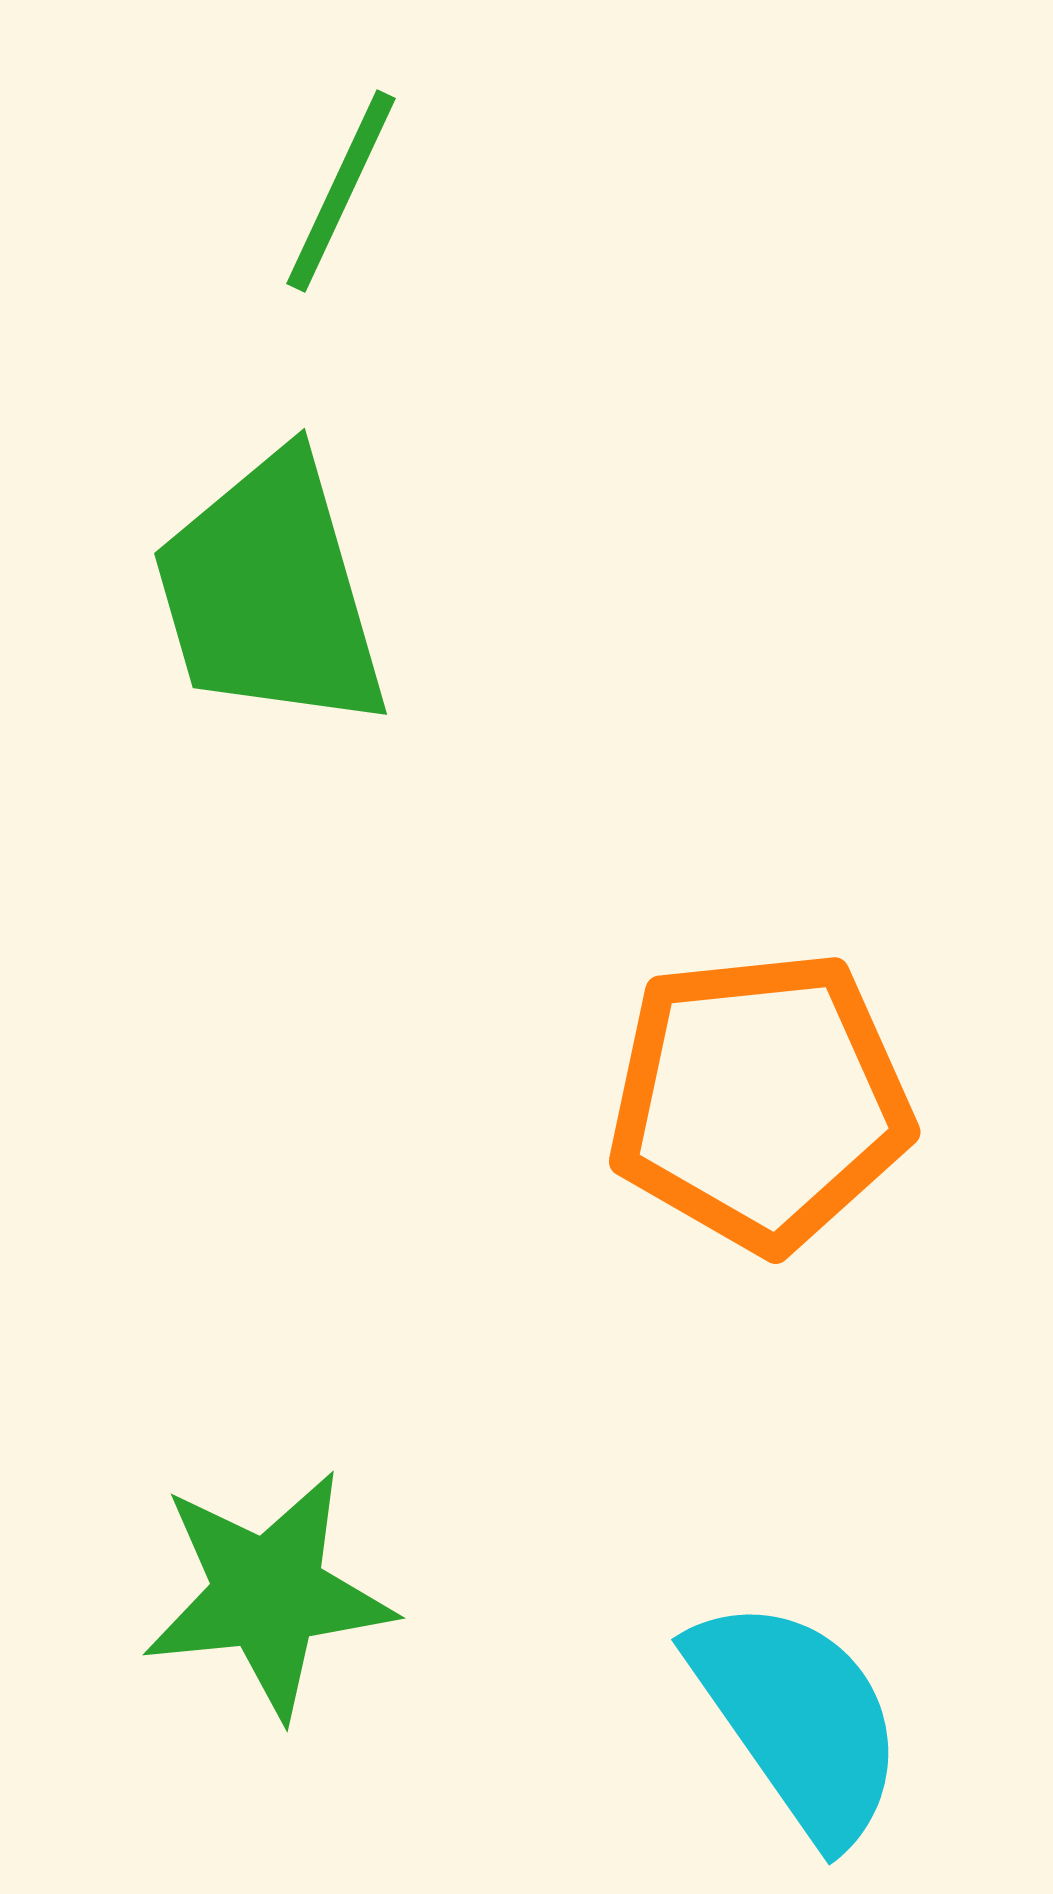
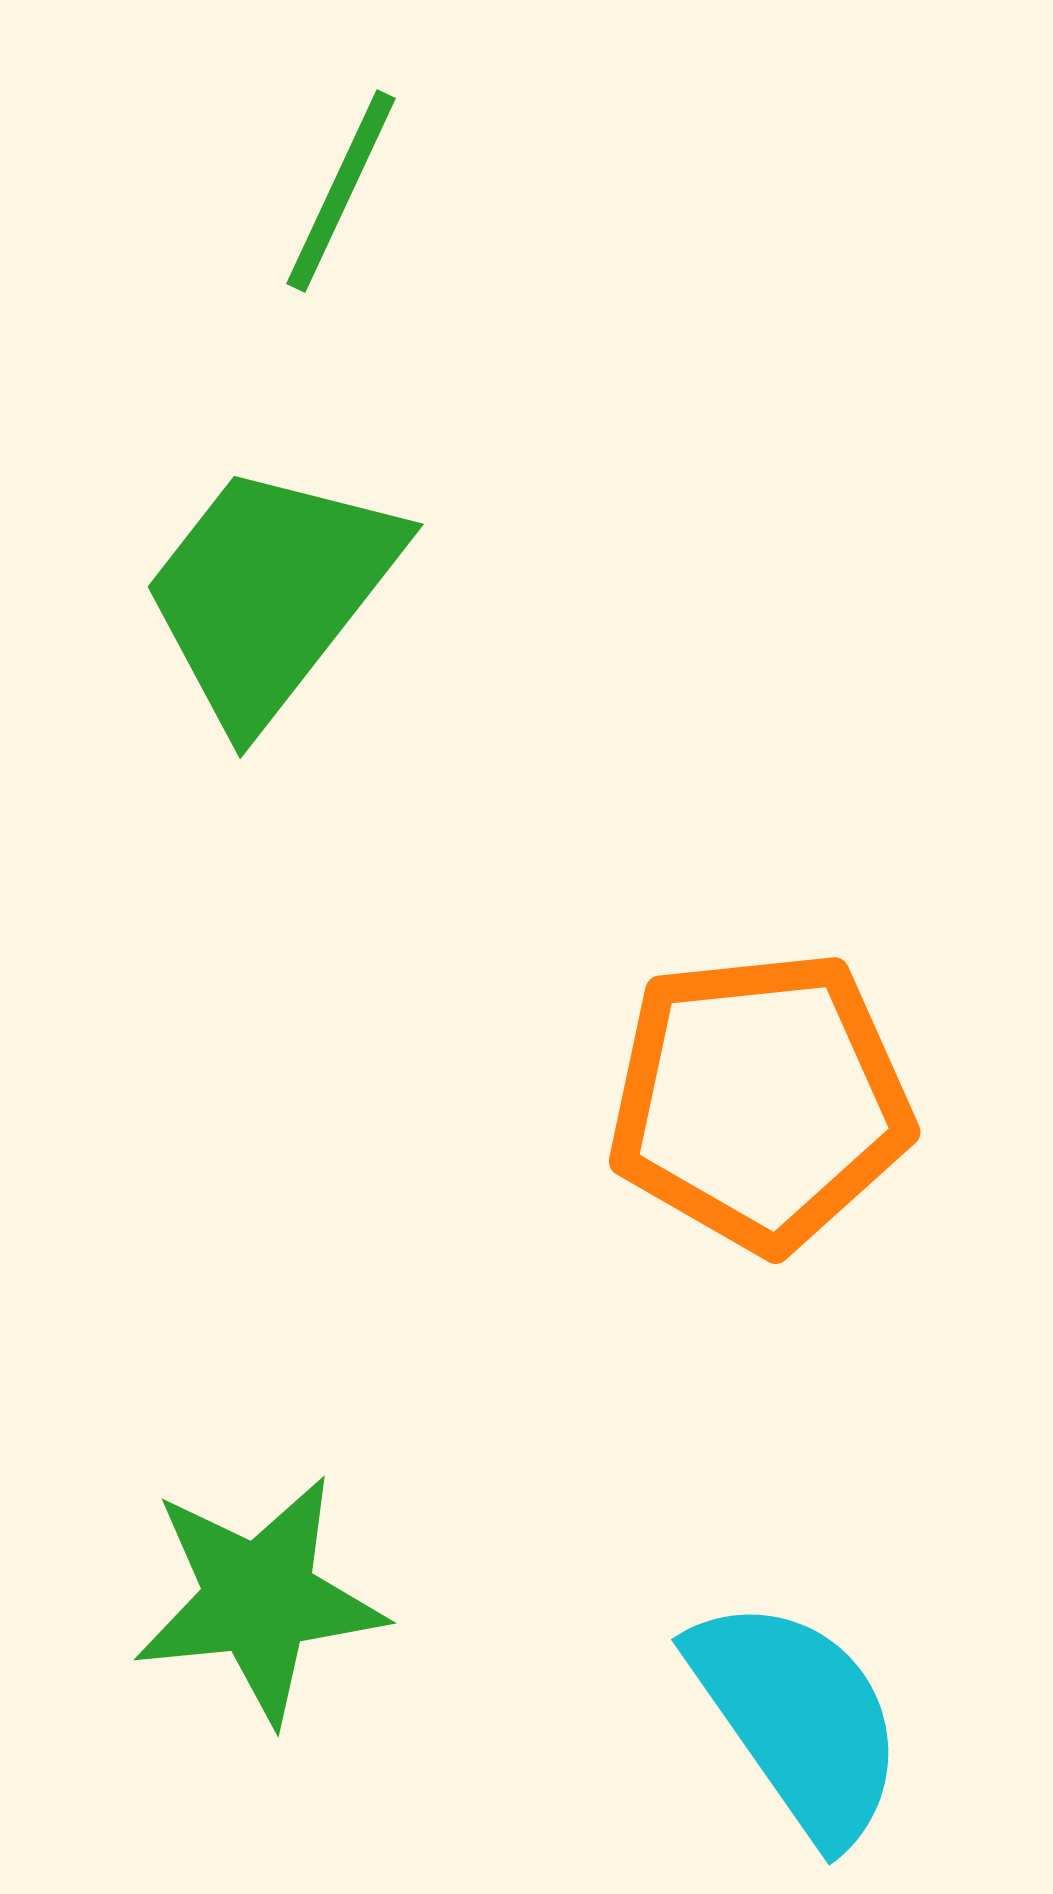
green trapezoid: rotated 54 degrees clockwise
green star: moved 9 px left, 5 px down
